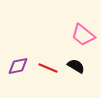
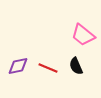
black semicircle: rotated 144 degrees counterclockwise
